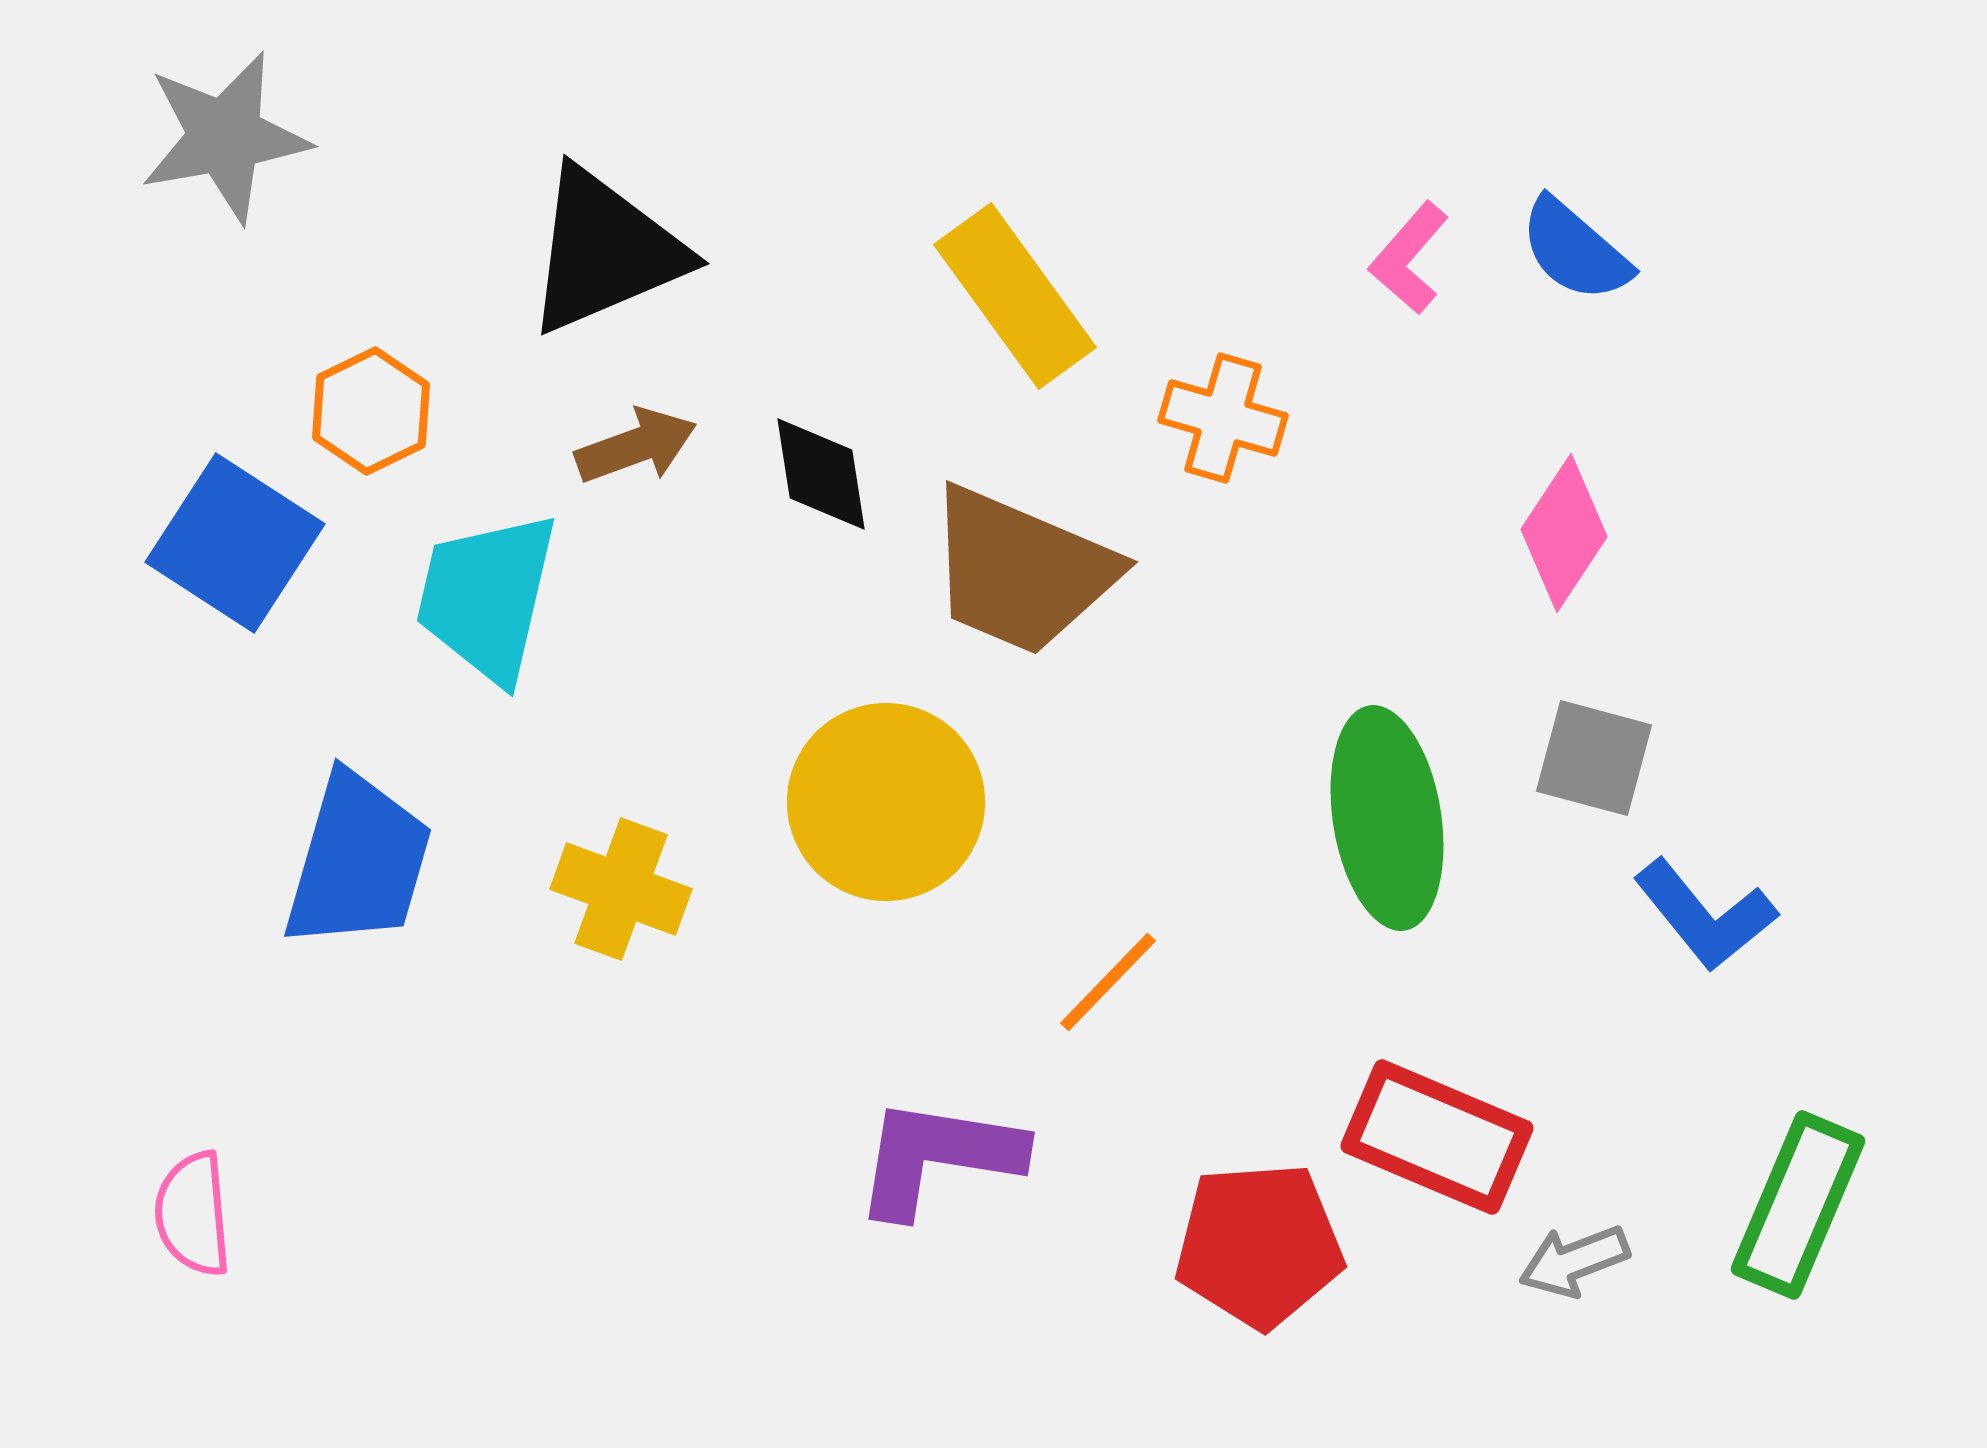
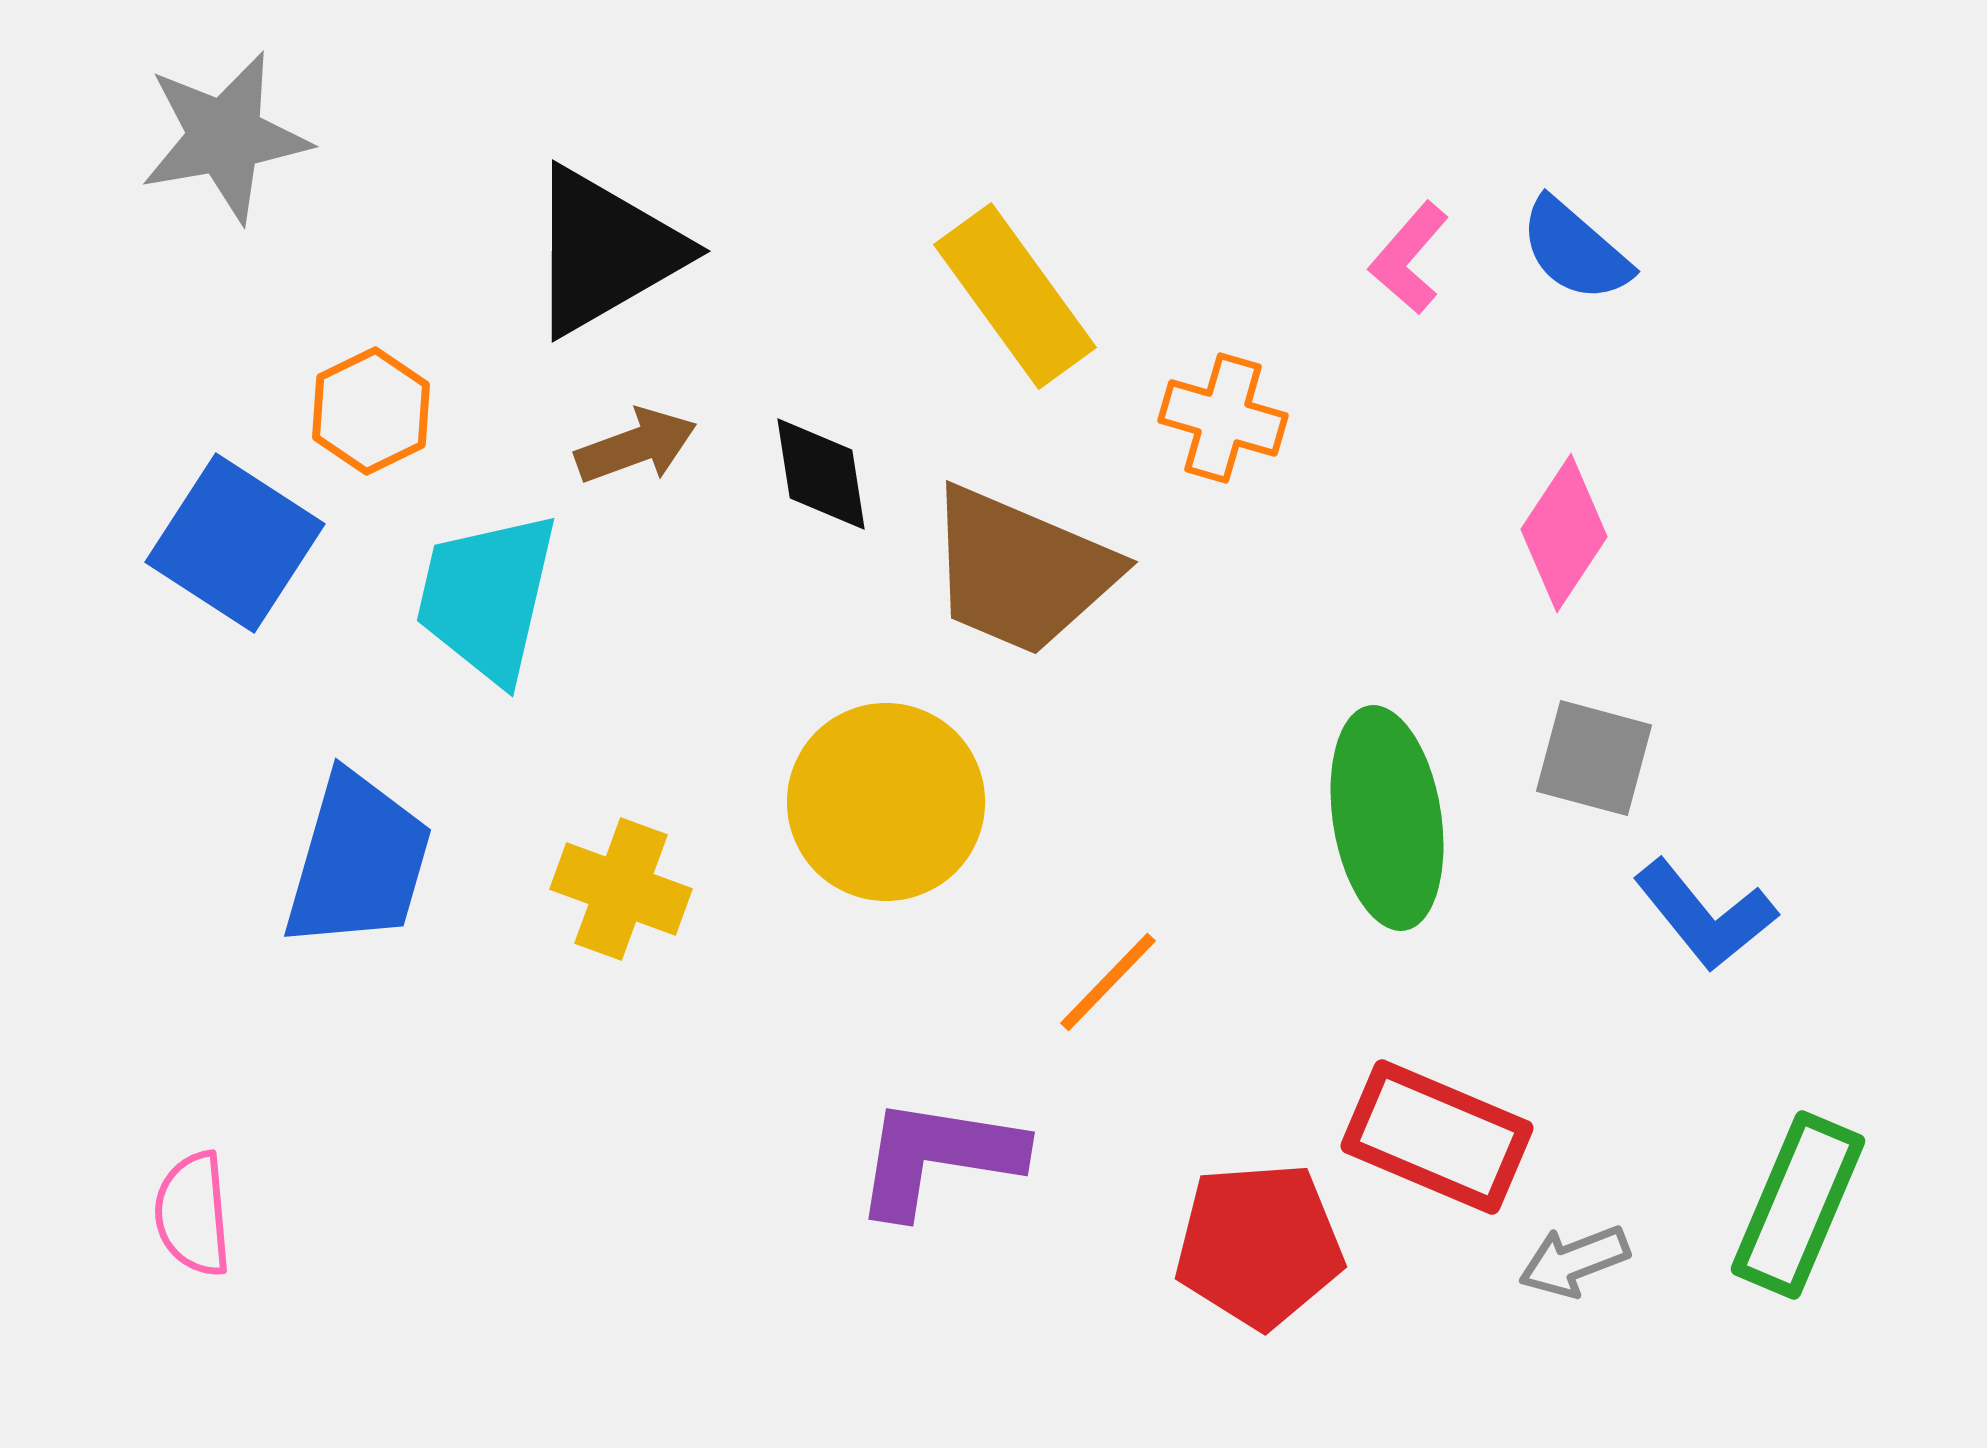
black triangle: rotated 7 degrees counterclockwise
